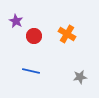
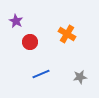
red circle: moved 4 px left, 6 px down
blue line: moved 10 px right, 3 px down; rotated 36 degrees counterclockwise
